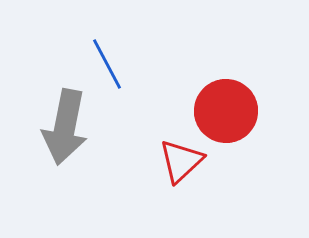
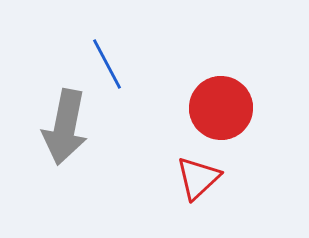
red circle: moved 5 px left, 3 px up
red triangle: moved 17 px right, 17 px down
